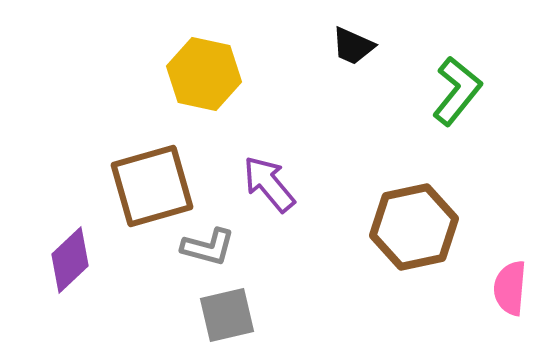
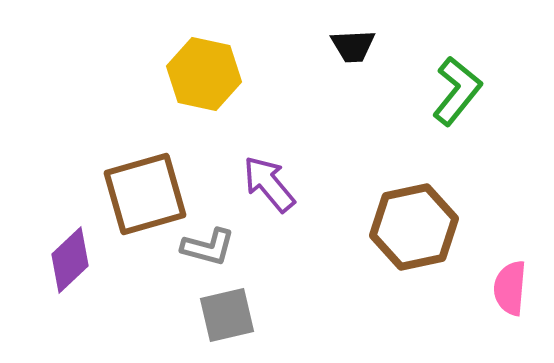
black trapezoid: rotated 27 degrees counterclockwise
brown square: moved 7 px left, 8 px down
